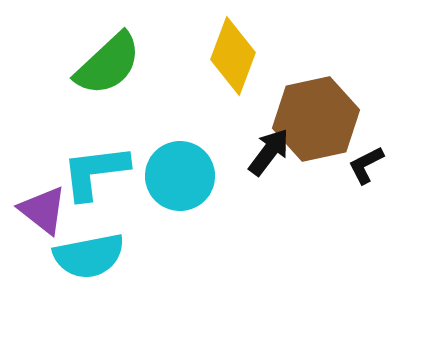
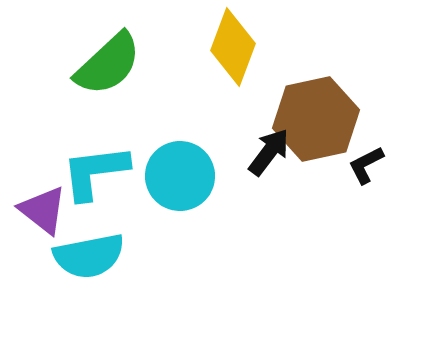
yellow diamond: moved 9 px up
